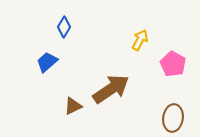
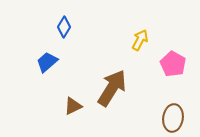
brown arrow: moved 1 px right, 1 px up; rotated 24 degrees counterclockwise
